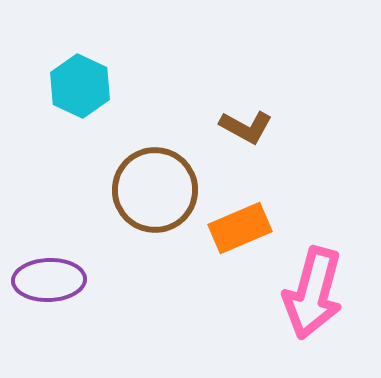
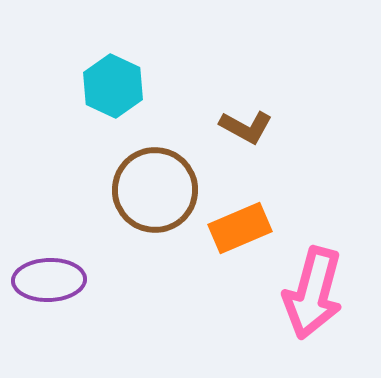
cyan hexagon: moved 33 px right
